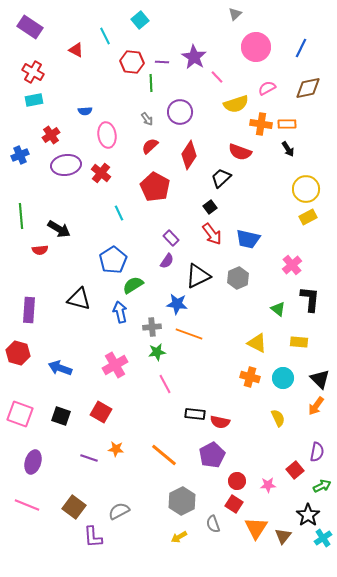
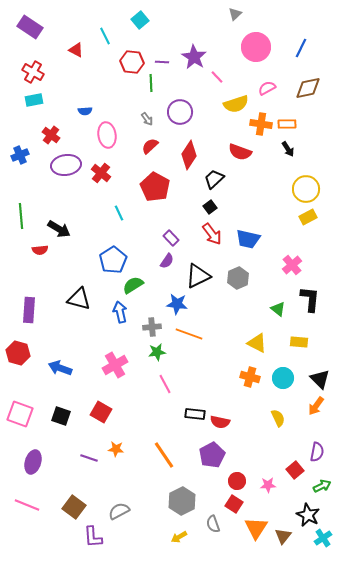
red cross at (51, 135): rotated 18 degrees counterclockwise
black trapezoid at (221, 178): moved 7 px left, 1 px down
orange line at (164, 455): rotated 16 degrees clockwise
black star at (308, 515): rotated 10 degrees counterclockwise
